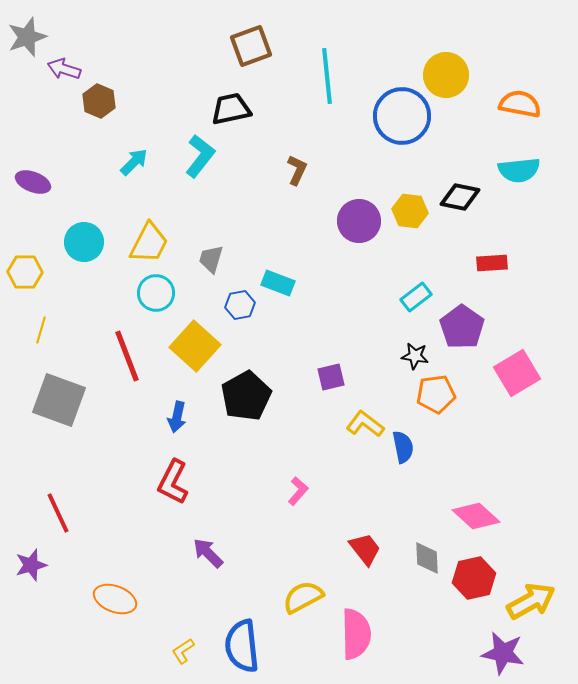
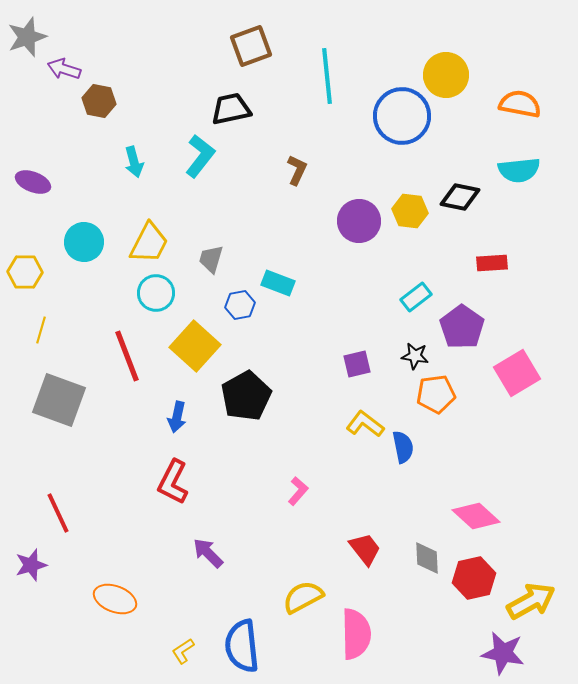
brown hexagon at (99, 101): rotated 12 degrees counterclockwise
cyan arrow at (134, 162): rotated 120 degrees clockwise
purple square at (331, 377): moved 26 px right, 13 px up
